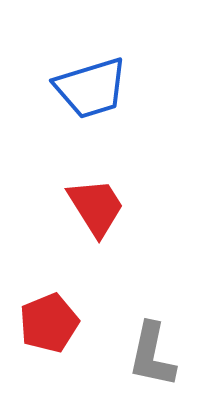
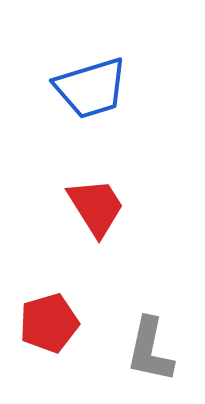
red pentagon: rotated 6 degrees clockwise
gray L-shape: moved 2 px left, 5 px up
